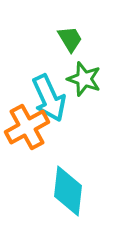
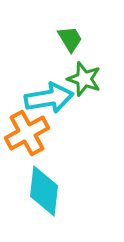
cyan arrow: rotated 75 degrees counterclockwise
orange cross: moved 6 px down
cyan diamond: moved 24 px left
